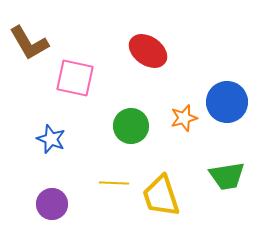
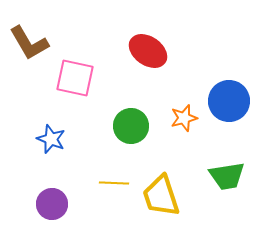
blue circle: moved 2 px right, 1 px up
